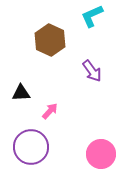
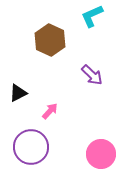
purple arrow: moved 4 px down; rotated 10 degrees counterclockwise
black triangle: moved 3 px left; rotated 24 degrees counterclockwise
